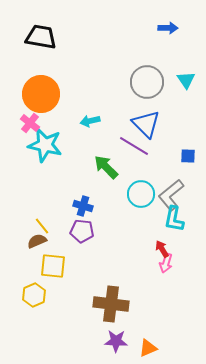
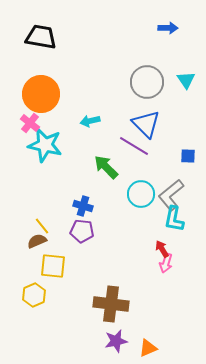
purple star: rotated 15 degrees counterclockwise
